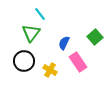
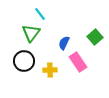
yellow cross: rotated 32 degrees counterclockwise
